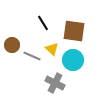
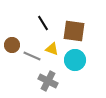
yellow triangle: rotated 24 degrees counterclockwise
cyan circle: moved 2 px right
gray cross: moved 7 px left, 2 px up
